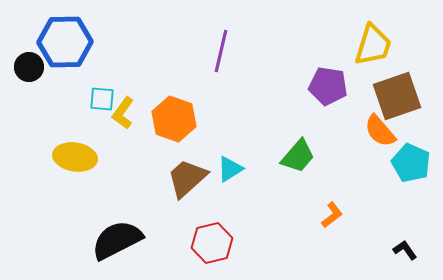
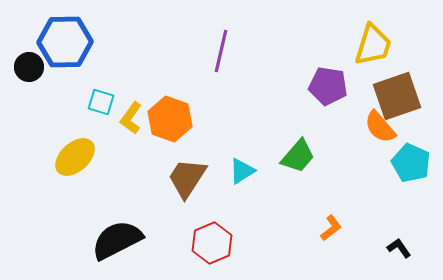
cyan square: moved 1 px left, 3 px down; rotated 12 degrees clockwise
yellow L-shape: moved 8 px right, 5 px down
orange hexagon: moved 4 px left
orange semicircle: moved 4 px up
yellow ellipse: rotated 51 degrees counterclockwise
cyan triangle: moved 12 px right, 2 px down
brown trapezoid: rotated 15 degrees counterclockwise
orange L-shape: moved 1 px left, 13 px down
red hexagon: rotated 9 degrees counterclockwise
black L-shape: moved 6 px left, 2 px up
